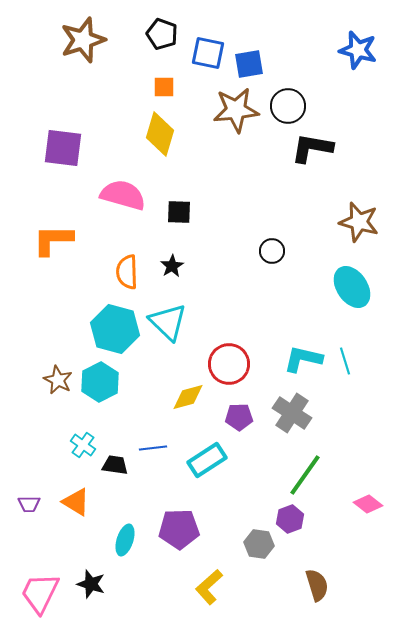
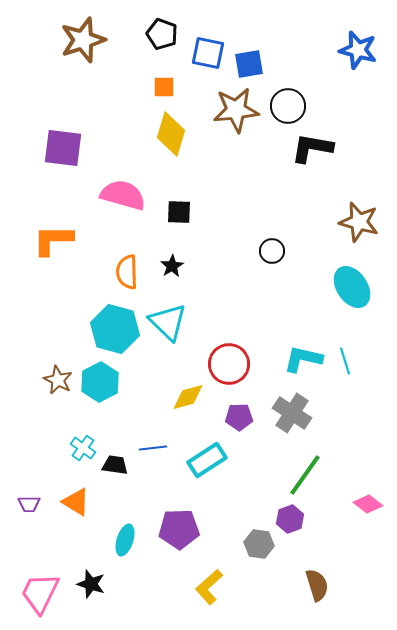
yellow diamond at (160, 134): moved 11 px right
cyan cross at (83, 445): moved 3 px down
